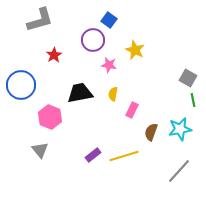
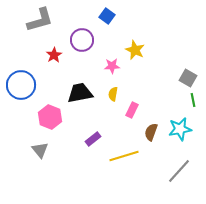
blue square: moved 2 px left, 4 px up
purple circle: moved 11 px left
pink star: moved 3 px right, 1 px down; rotated 14 degrees counterclockwise
purple rectangle: moved 16 px up
